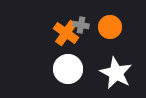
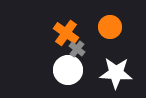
gray cross: moved 4 px left, 24 px down; rotated 28 degrees clockwise
white circle: moved 1 px down
white star: rotated 24 degrees counterclockwise
